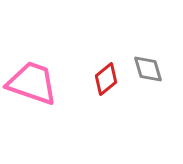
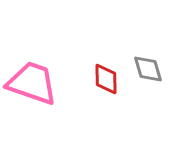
red diamond: rotated 52 degrees counterclockwise
